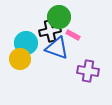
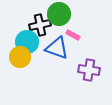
green circle: moved 3 px up
black cross: moved 10 px left, 6 px up
cyan circle: moved 1 px right, 1 px up
yellow circle: moved 2 px up
purple cross: moved 1 px right, 1 px up
